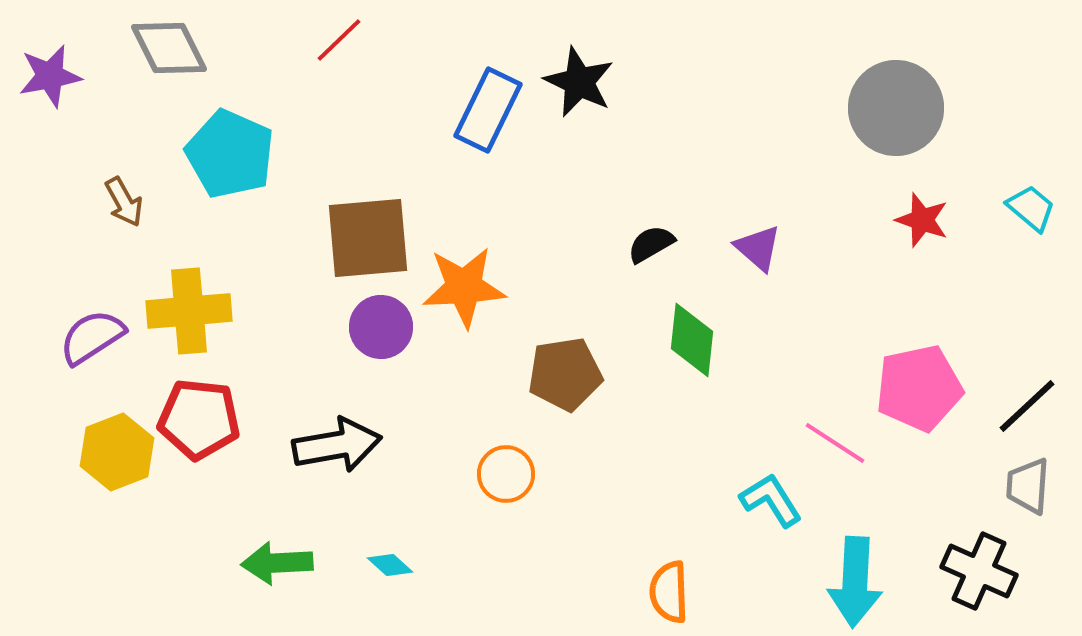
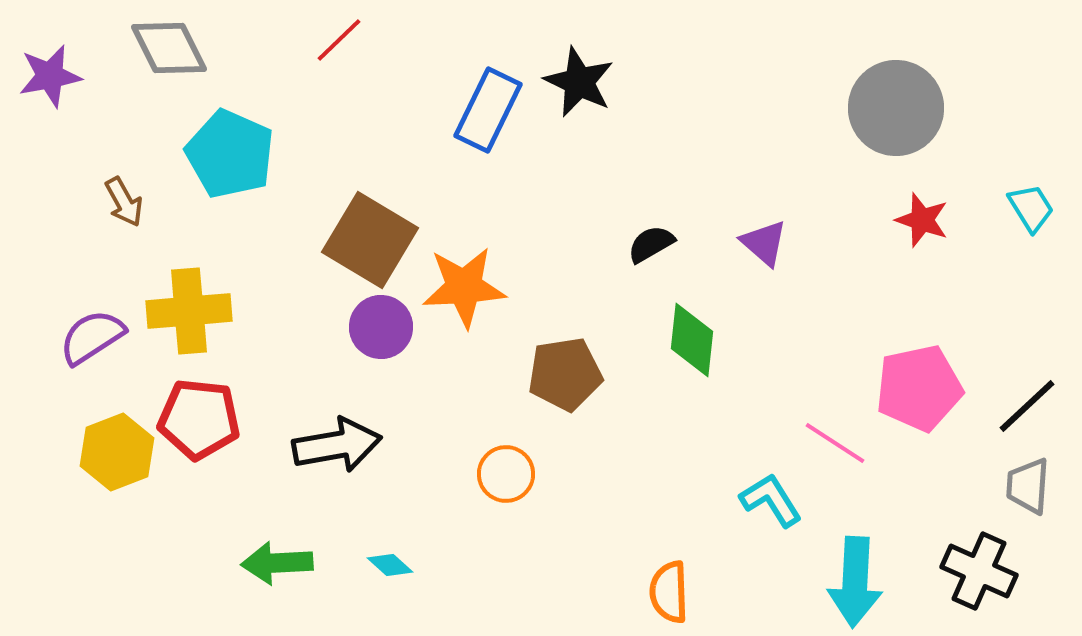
cyan trapezoid: rotated 18 degrees clockwise
brown square: moved 2 px right, 2 px down; rotated 36 degrees clockwise
purple triangle: moved 6 px right, 5 px up
